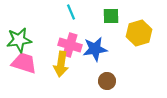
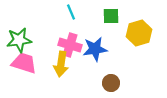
brown circle: moved 4 px right, 2 px down
